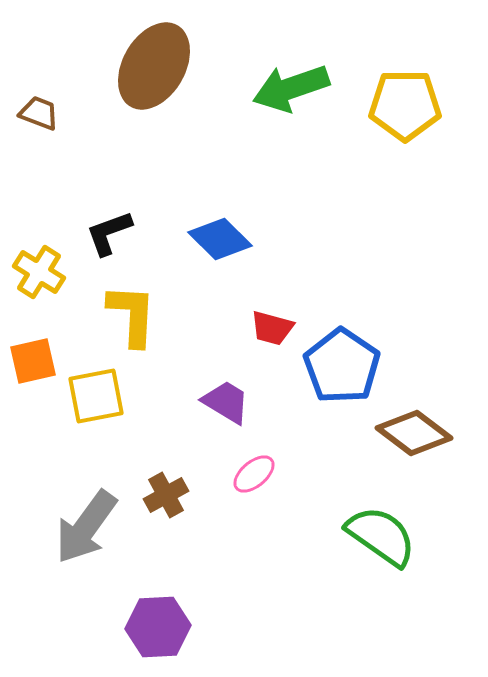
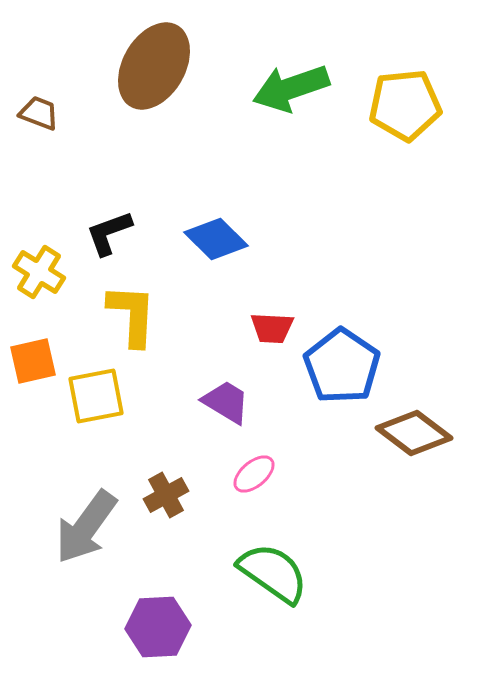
yellow pentagon: rotated 6 degrees counterclockwise
blue diamond: moved 4 px left
red trapezoid: rotated 12 degrees counterclockwise
green semicircle: moved 108 px left, 37 px down
